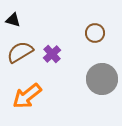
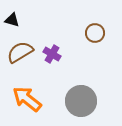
black triangle: moved 1 px left
purple cross: rotated 18 degrees counterclockwise
gray circle: moved 21 px left, 22 px down
orange arrow: moved 3 px down; rotated 76 degrees clockwise
